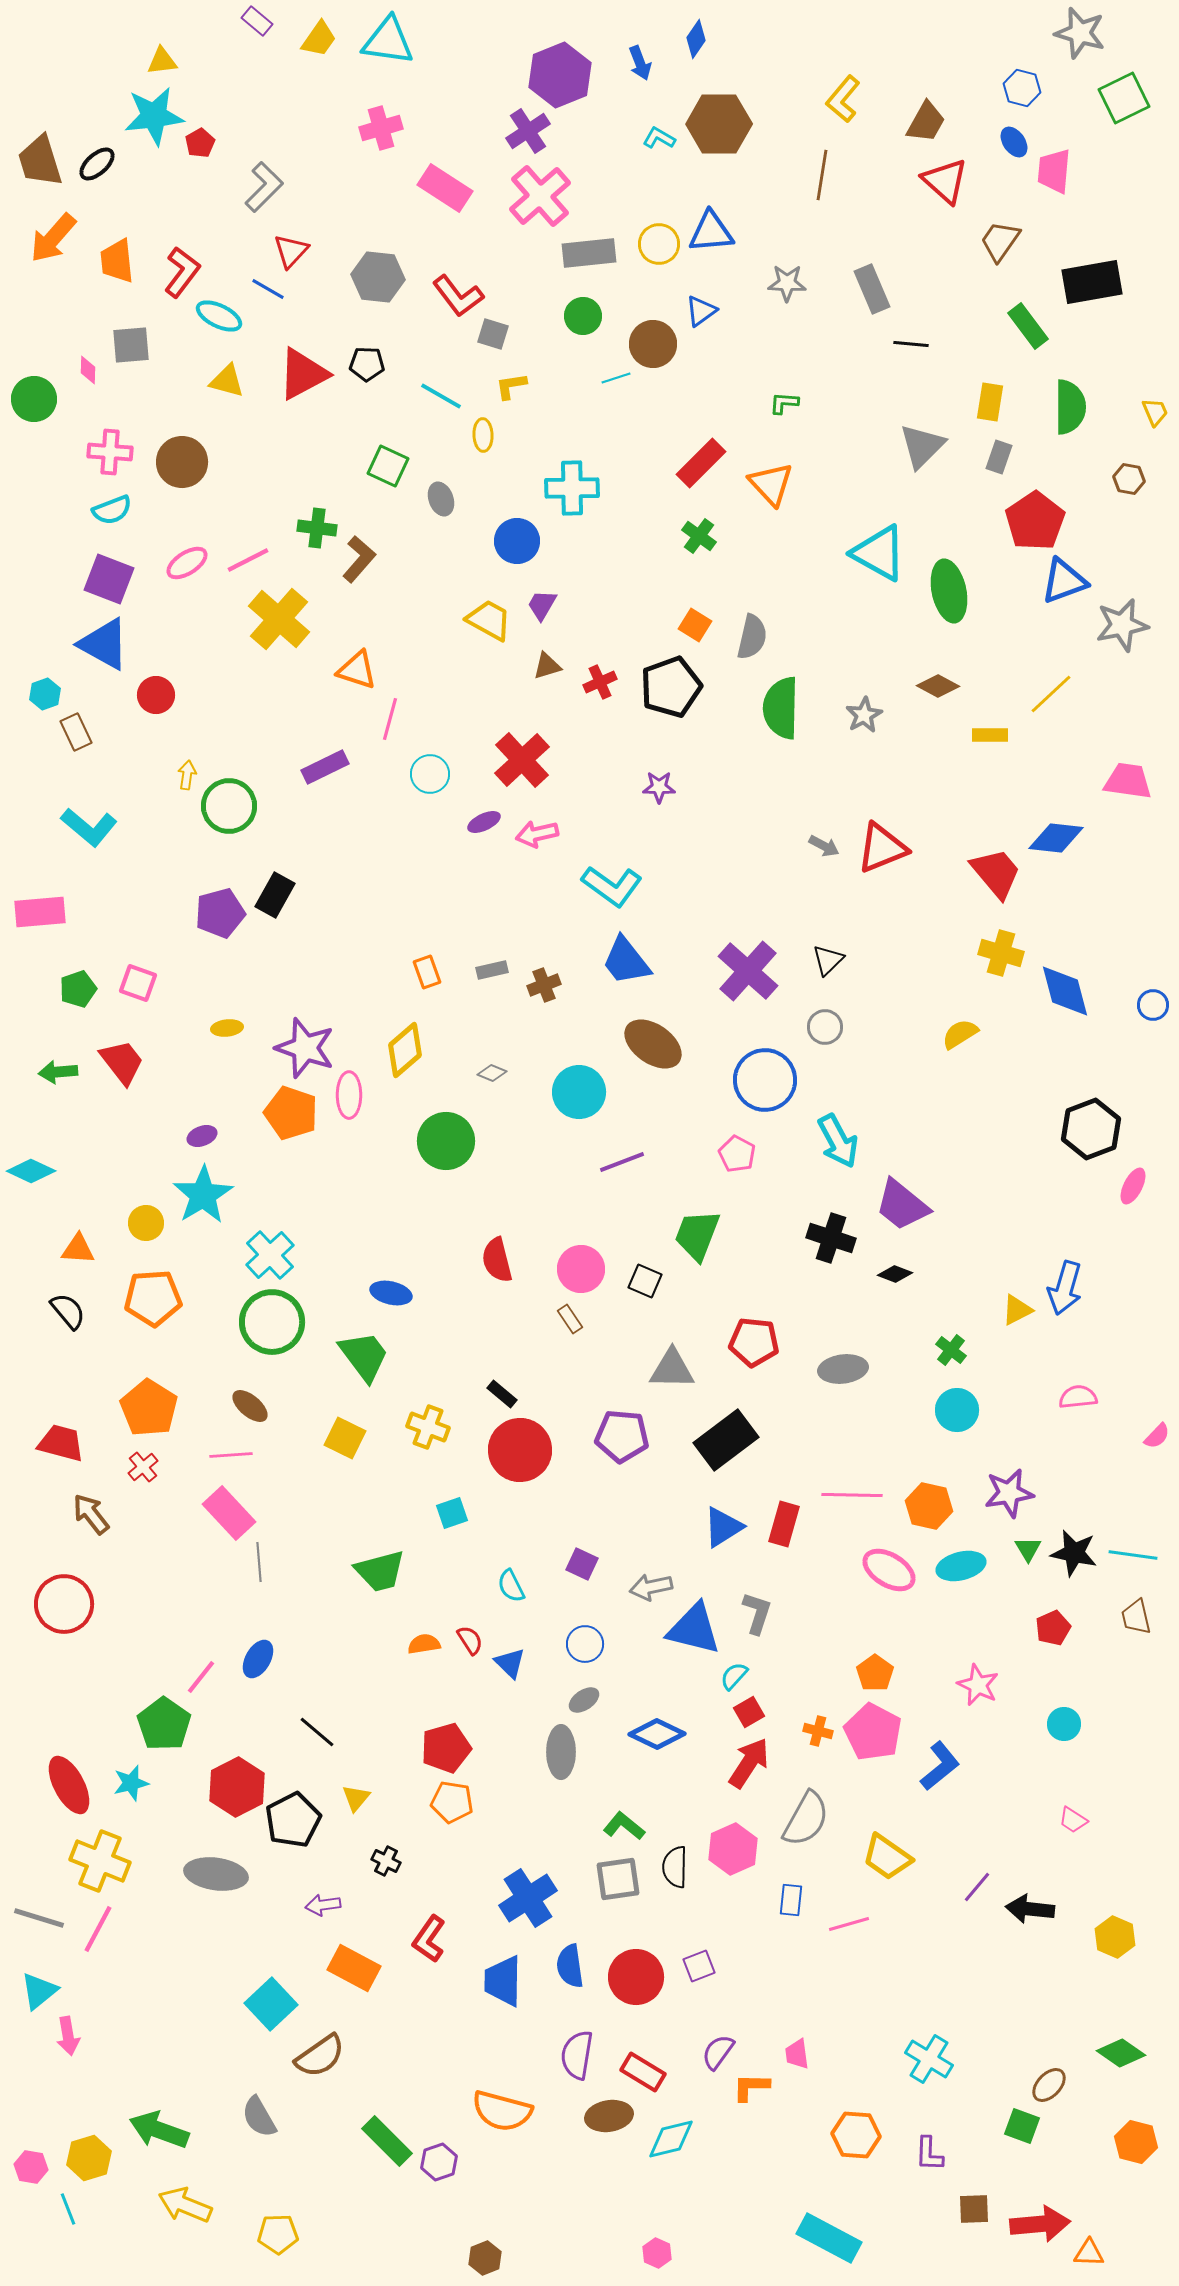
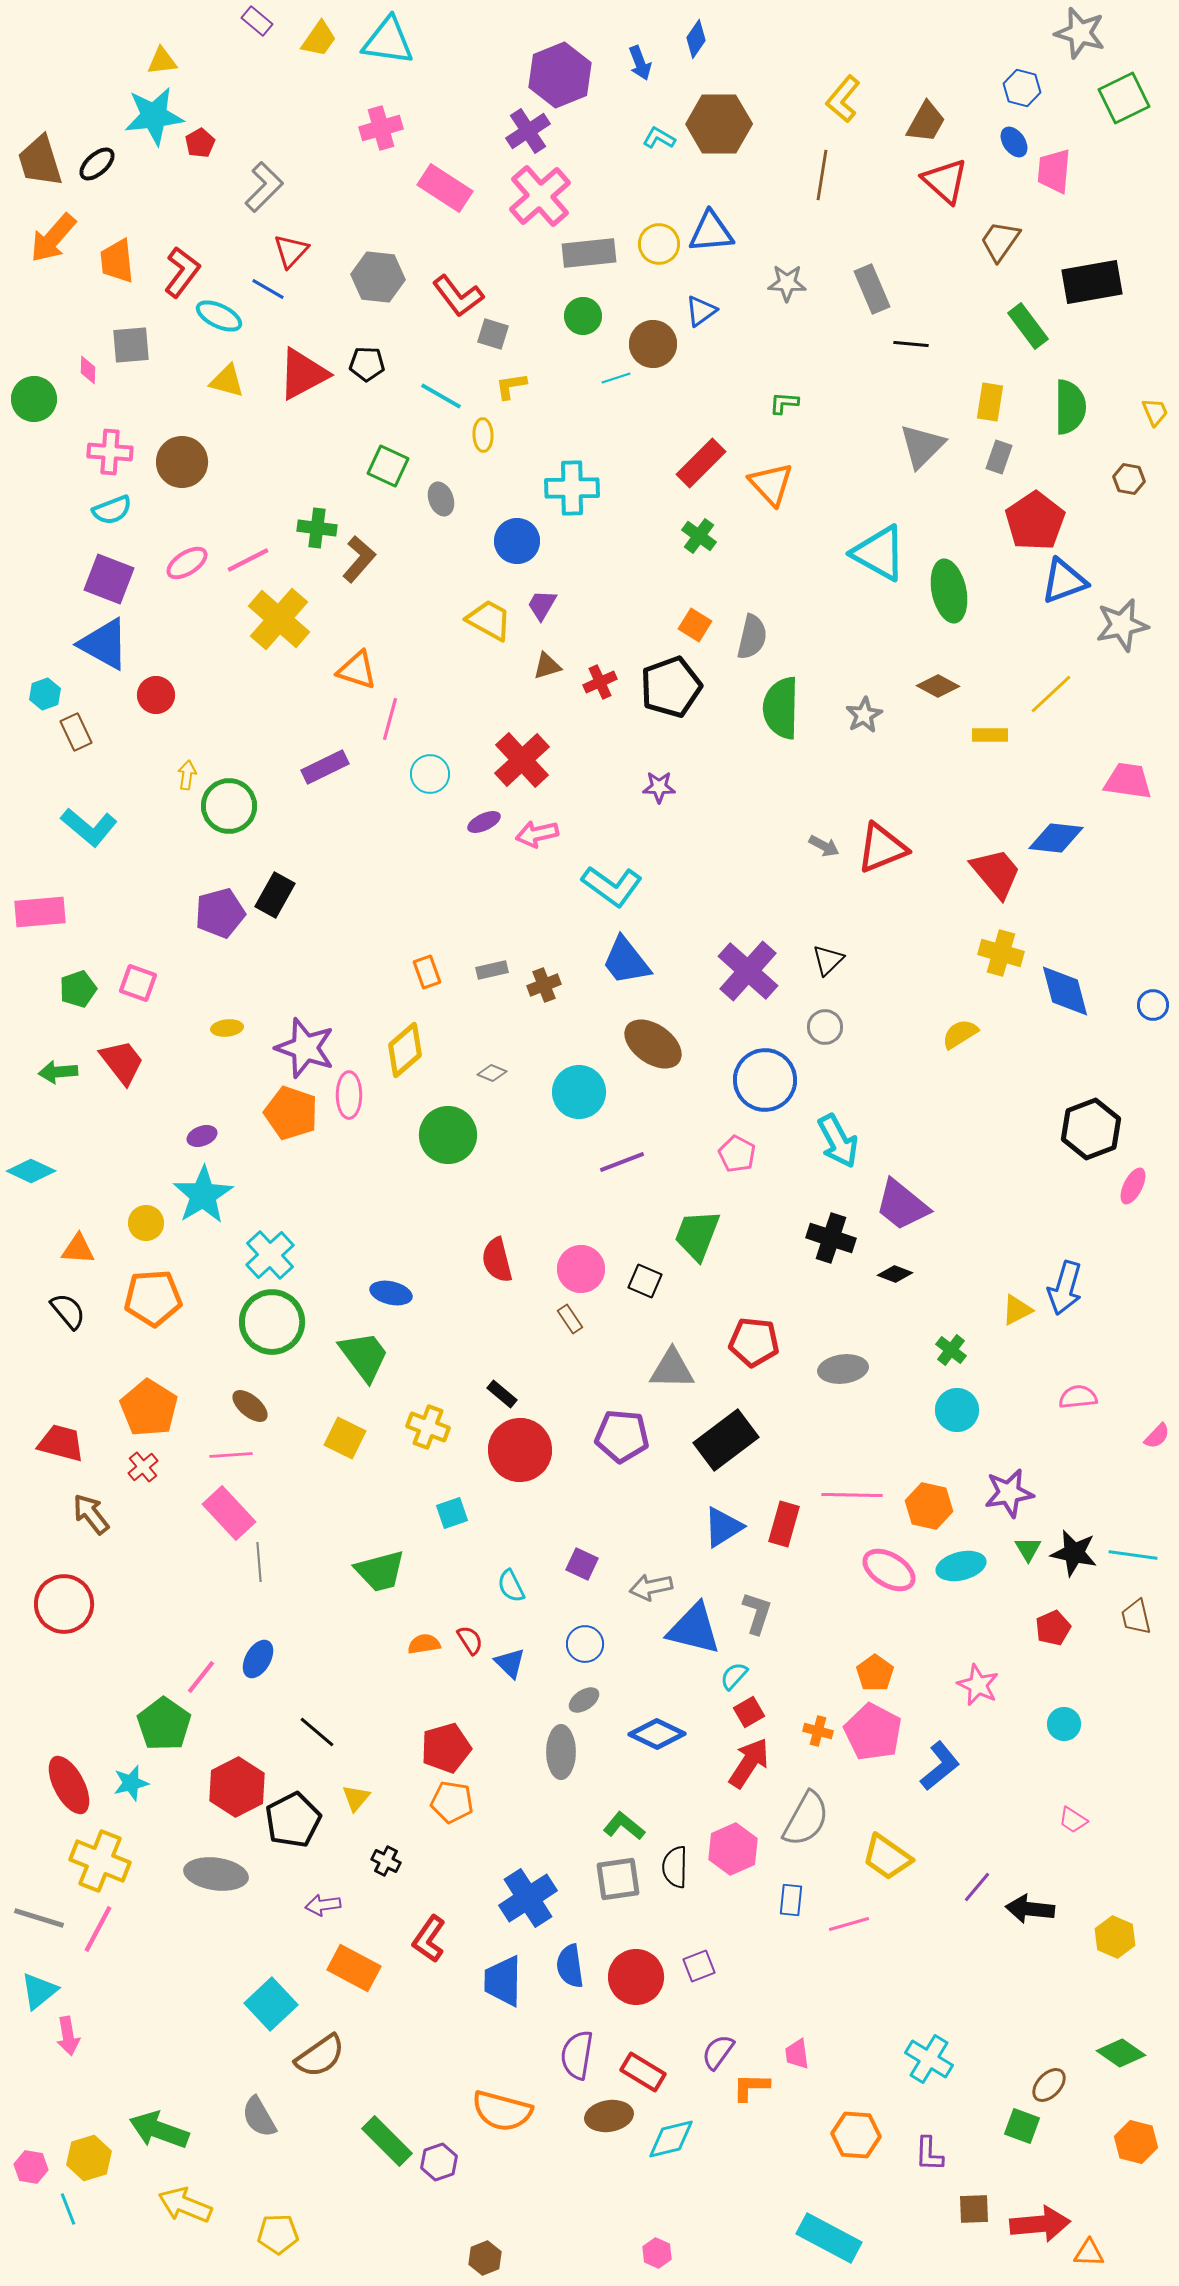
green circle at (446, 1141): moved 2 px right, 6 px up
